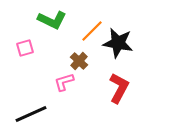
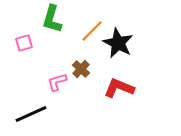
green L-shape: moved 1 px up; rotated 80 degrees clockwise
black star: rotated 16 degrees clockwise
pink square: moved 1 px left, 5 px up
brown cross: moved 2 px right, 8 px down
pink L-shape: moved 7 px left
red L-shape: rotated 96 degrees counterclockwise
